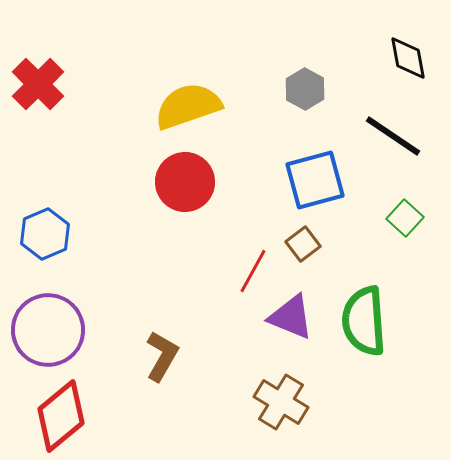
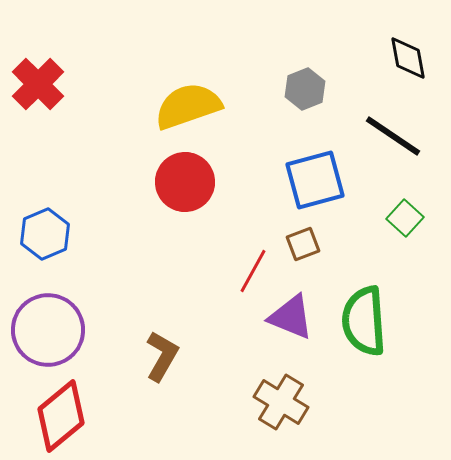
gray hexagon: rotated 9 degrees clockwise
brown square: rotated 16 degrees clockwise
